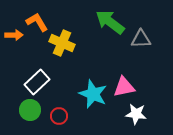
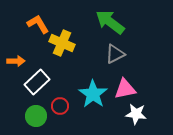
orange L-shape: moved 1 px right, 2 px down
orange arrow: moved 2 px right, 26 px down
gray triangle: moved 26 px left, 15 px down; rotated 25 degrees counterclockwise
pink triangle: moved 1 px right, 2 px down
cyan star: rotated 12 degrees clockwise
green circle: moved 6 px right, 6 px down
red circle: moved 1 px right, 10 px up
